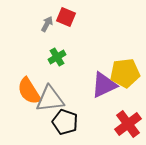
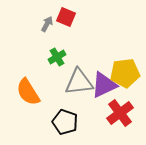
orange semicircle: moved 1 px left, 1 px down
gray triangle: moved 29 px right, 17 px up
red cross: moved 8 px left, 11 px up
